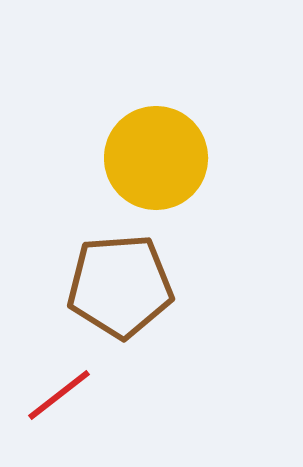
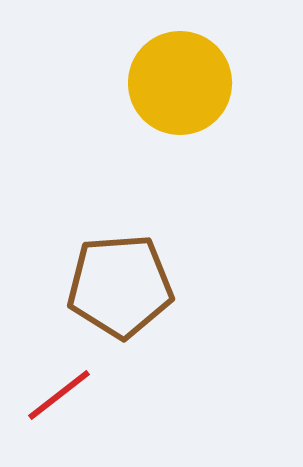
yellow circle: moved 24 px right, 75 px up
